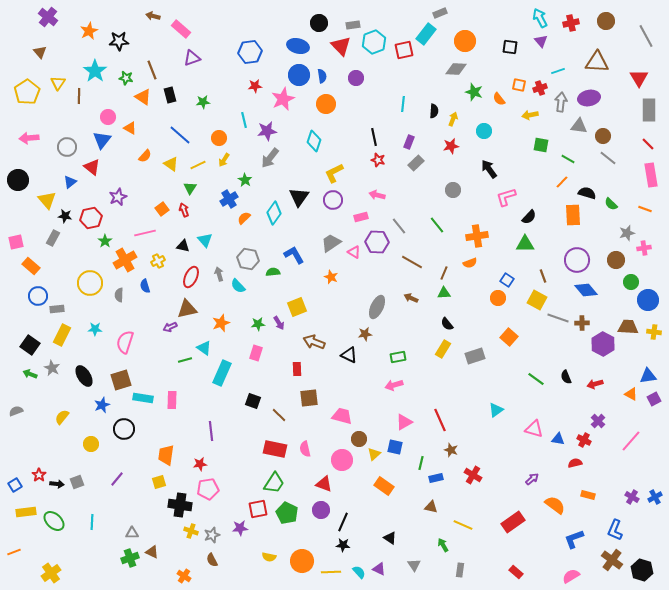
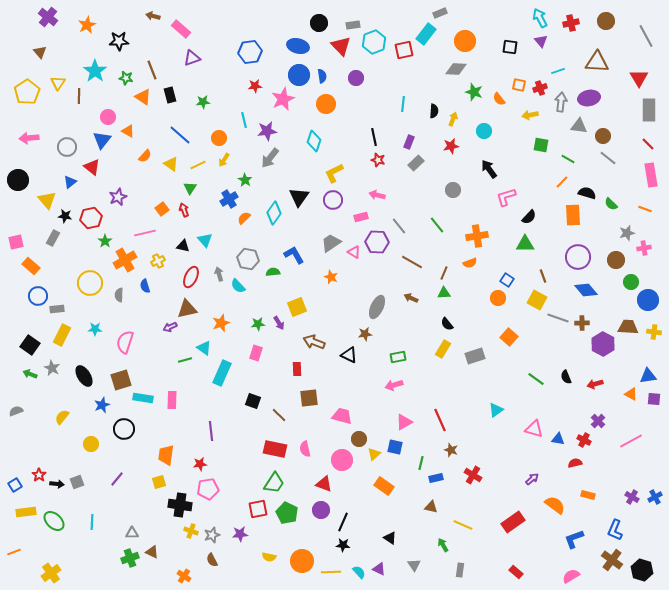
orange star at (89, 31): moved 2 px left, 6 px up
orange triangle at (130, 128): moved 2 px left, 3 px down
purple circle at (577, 260): moved 1 px right, 3 px up
purple square at (654, 399): rotated 32 degrees clockwise
pink line at (631, 441): rotated 20 degrees clockwise
purple star at (240, 528): moved 6 px down
